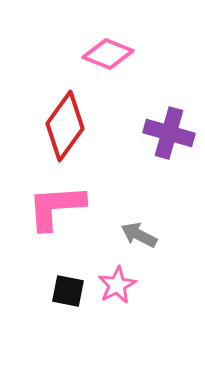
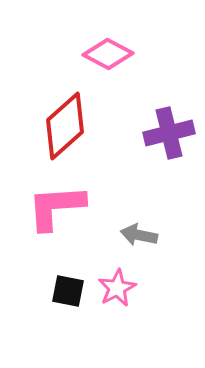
pink diamond: rotated 6 degrees clockwise
red diamond: rotated 12 degrees clockwise
purple cross: rotated 30 degrees counterclockwise
gray arrow: rotated 15 degrees counterclockwise
pink star: moved 3 px down
